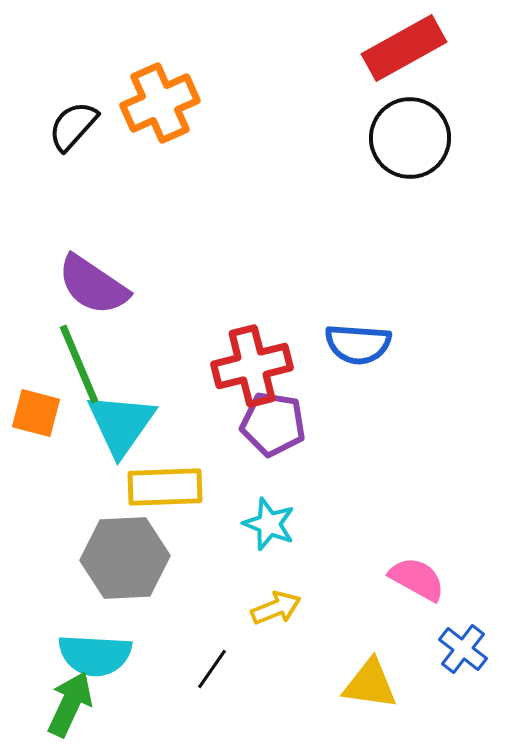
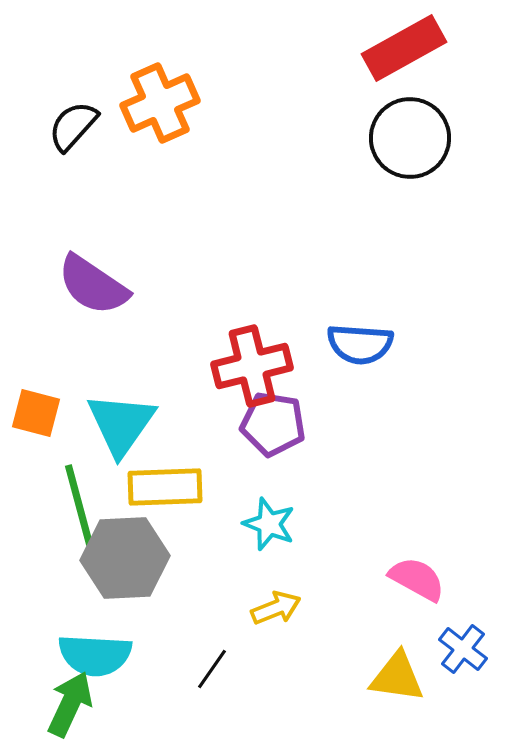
blue semicircle: moved 2 px right
green line: moved 141 px down; rotated 8 degrees clockwise
yellow triangle: moved 27 px right, 7 px up
